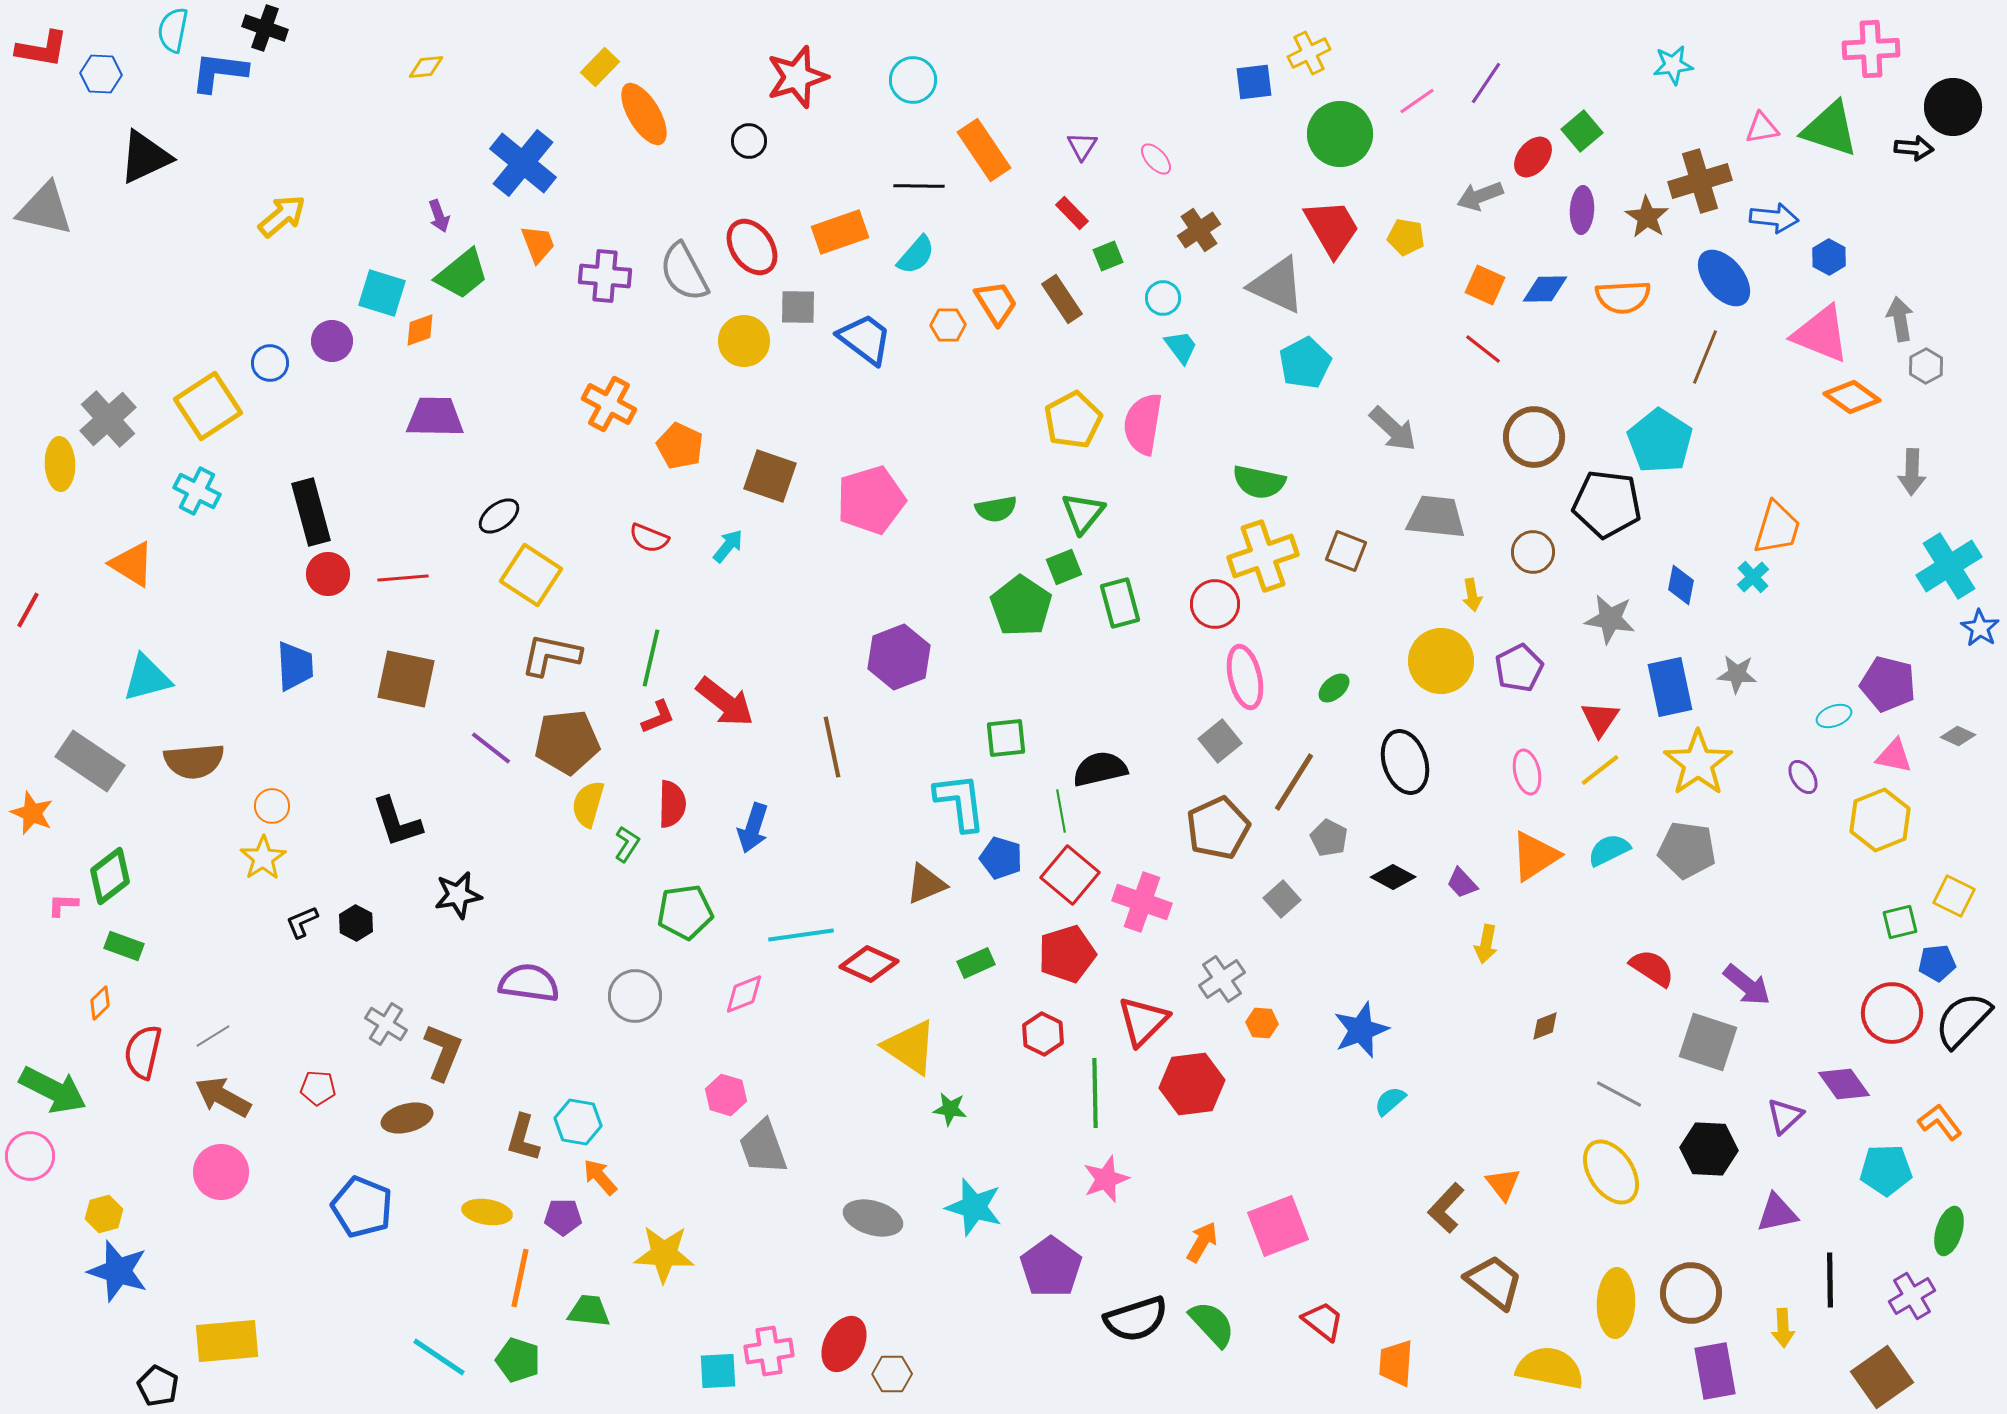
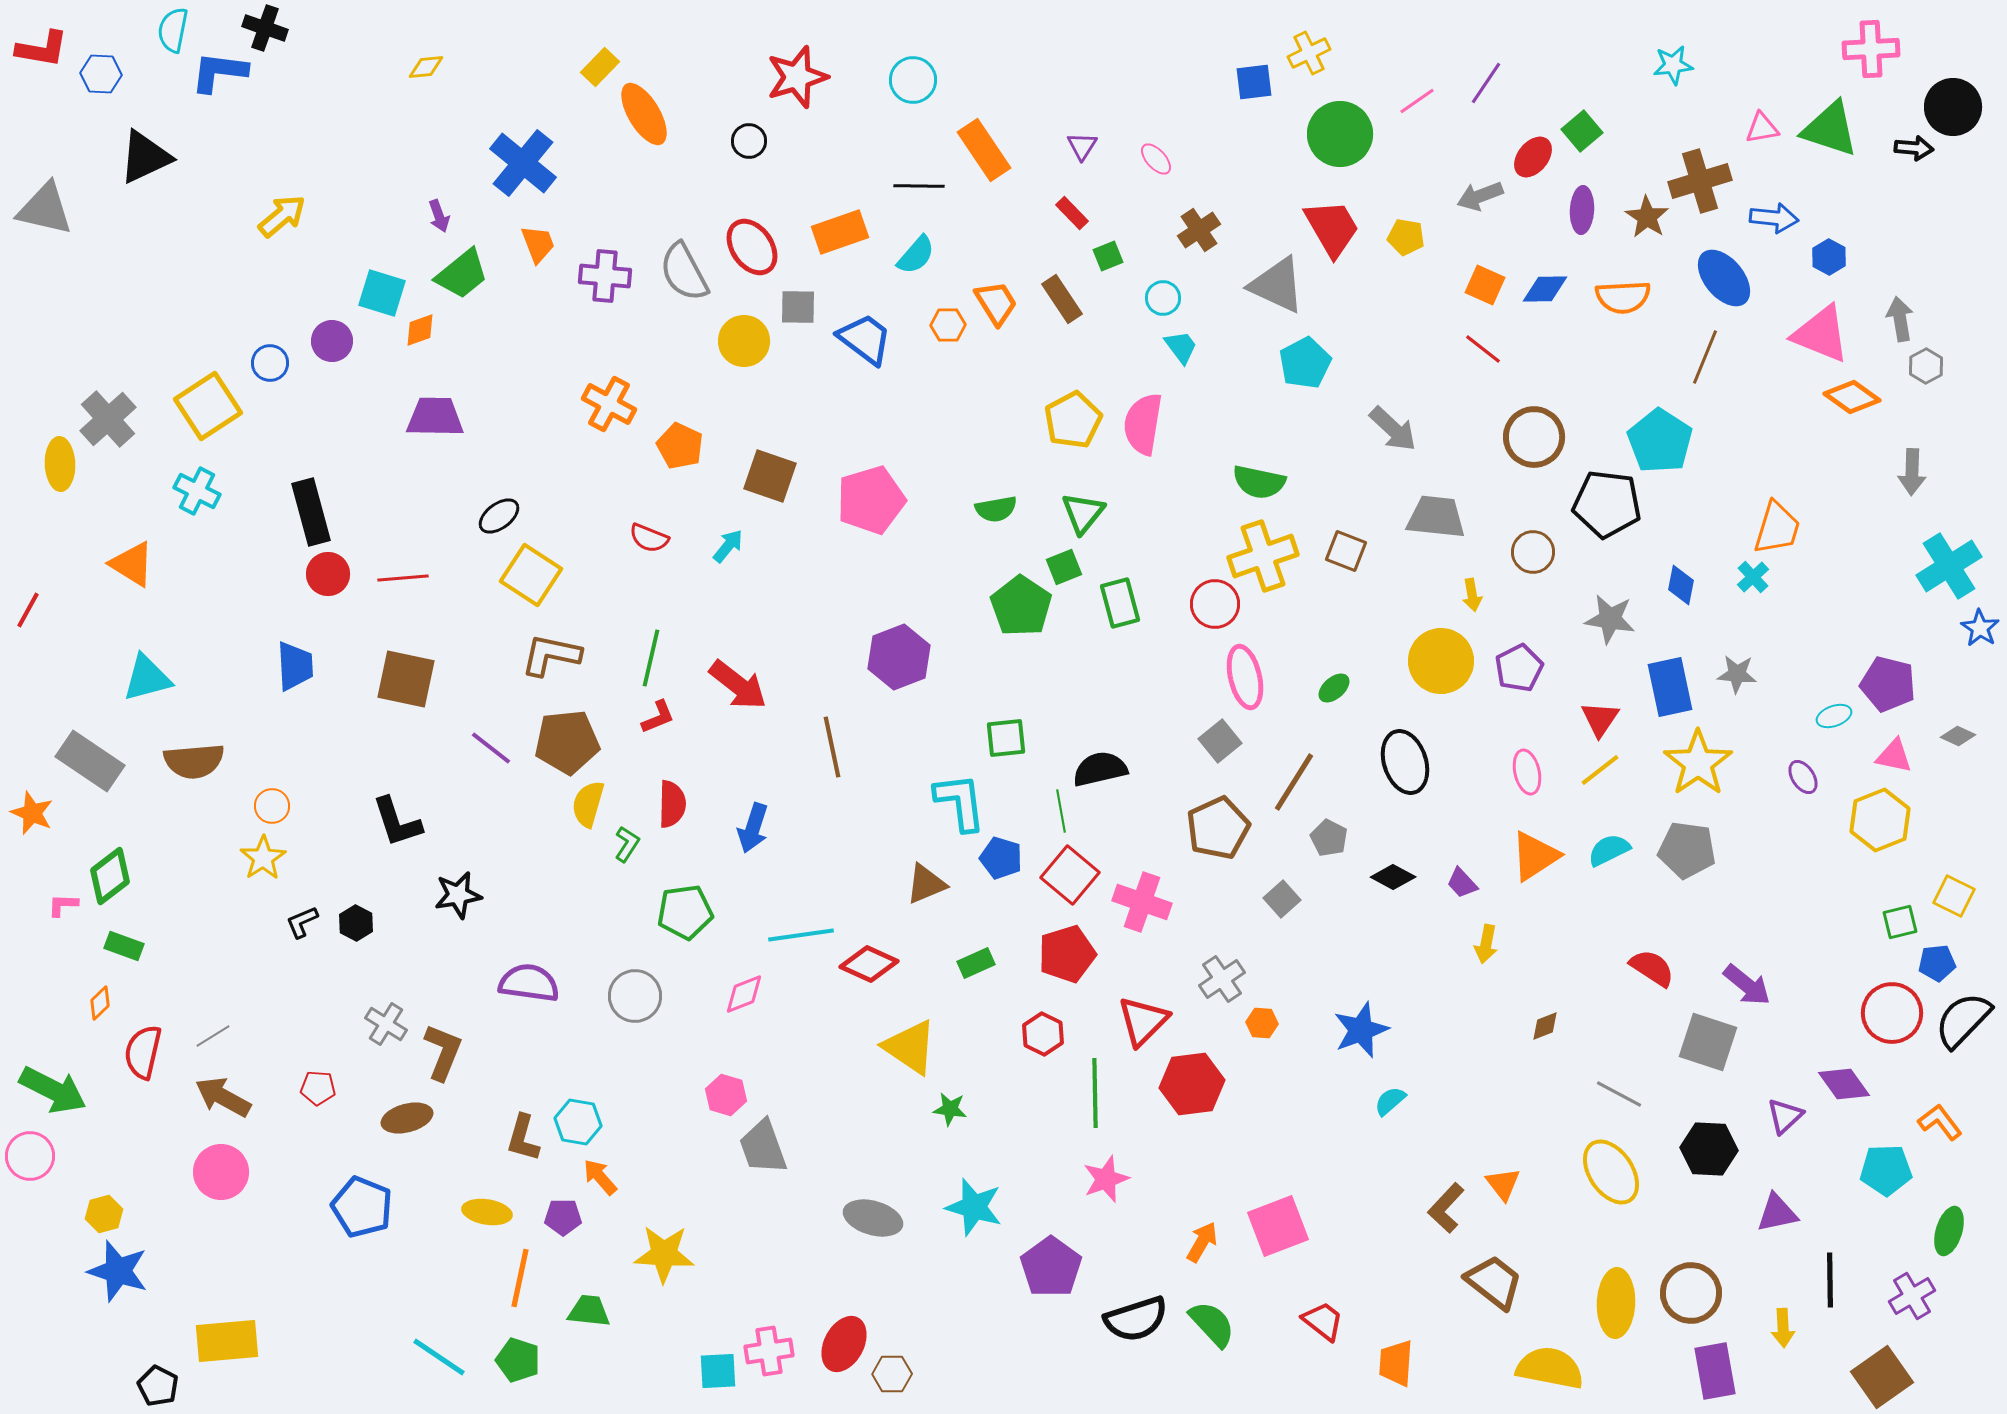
red arrow at (725, 702): moved 13 px right, 17 px up
